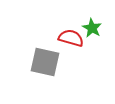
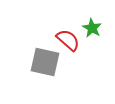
red semicircle: moved 3 px left, 2 px down; rotated 25 degrees clockwise
